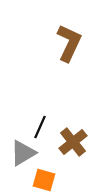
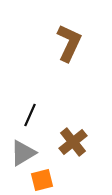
black line: moved 10 px left, 12 px up
orange square: moved 2 px left; rotated 30 degrees counterclockwise
